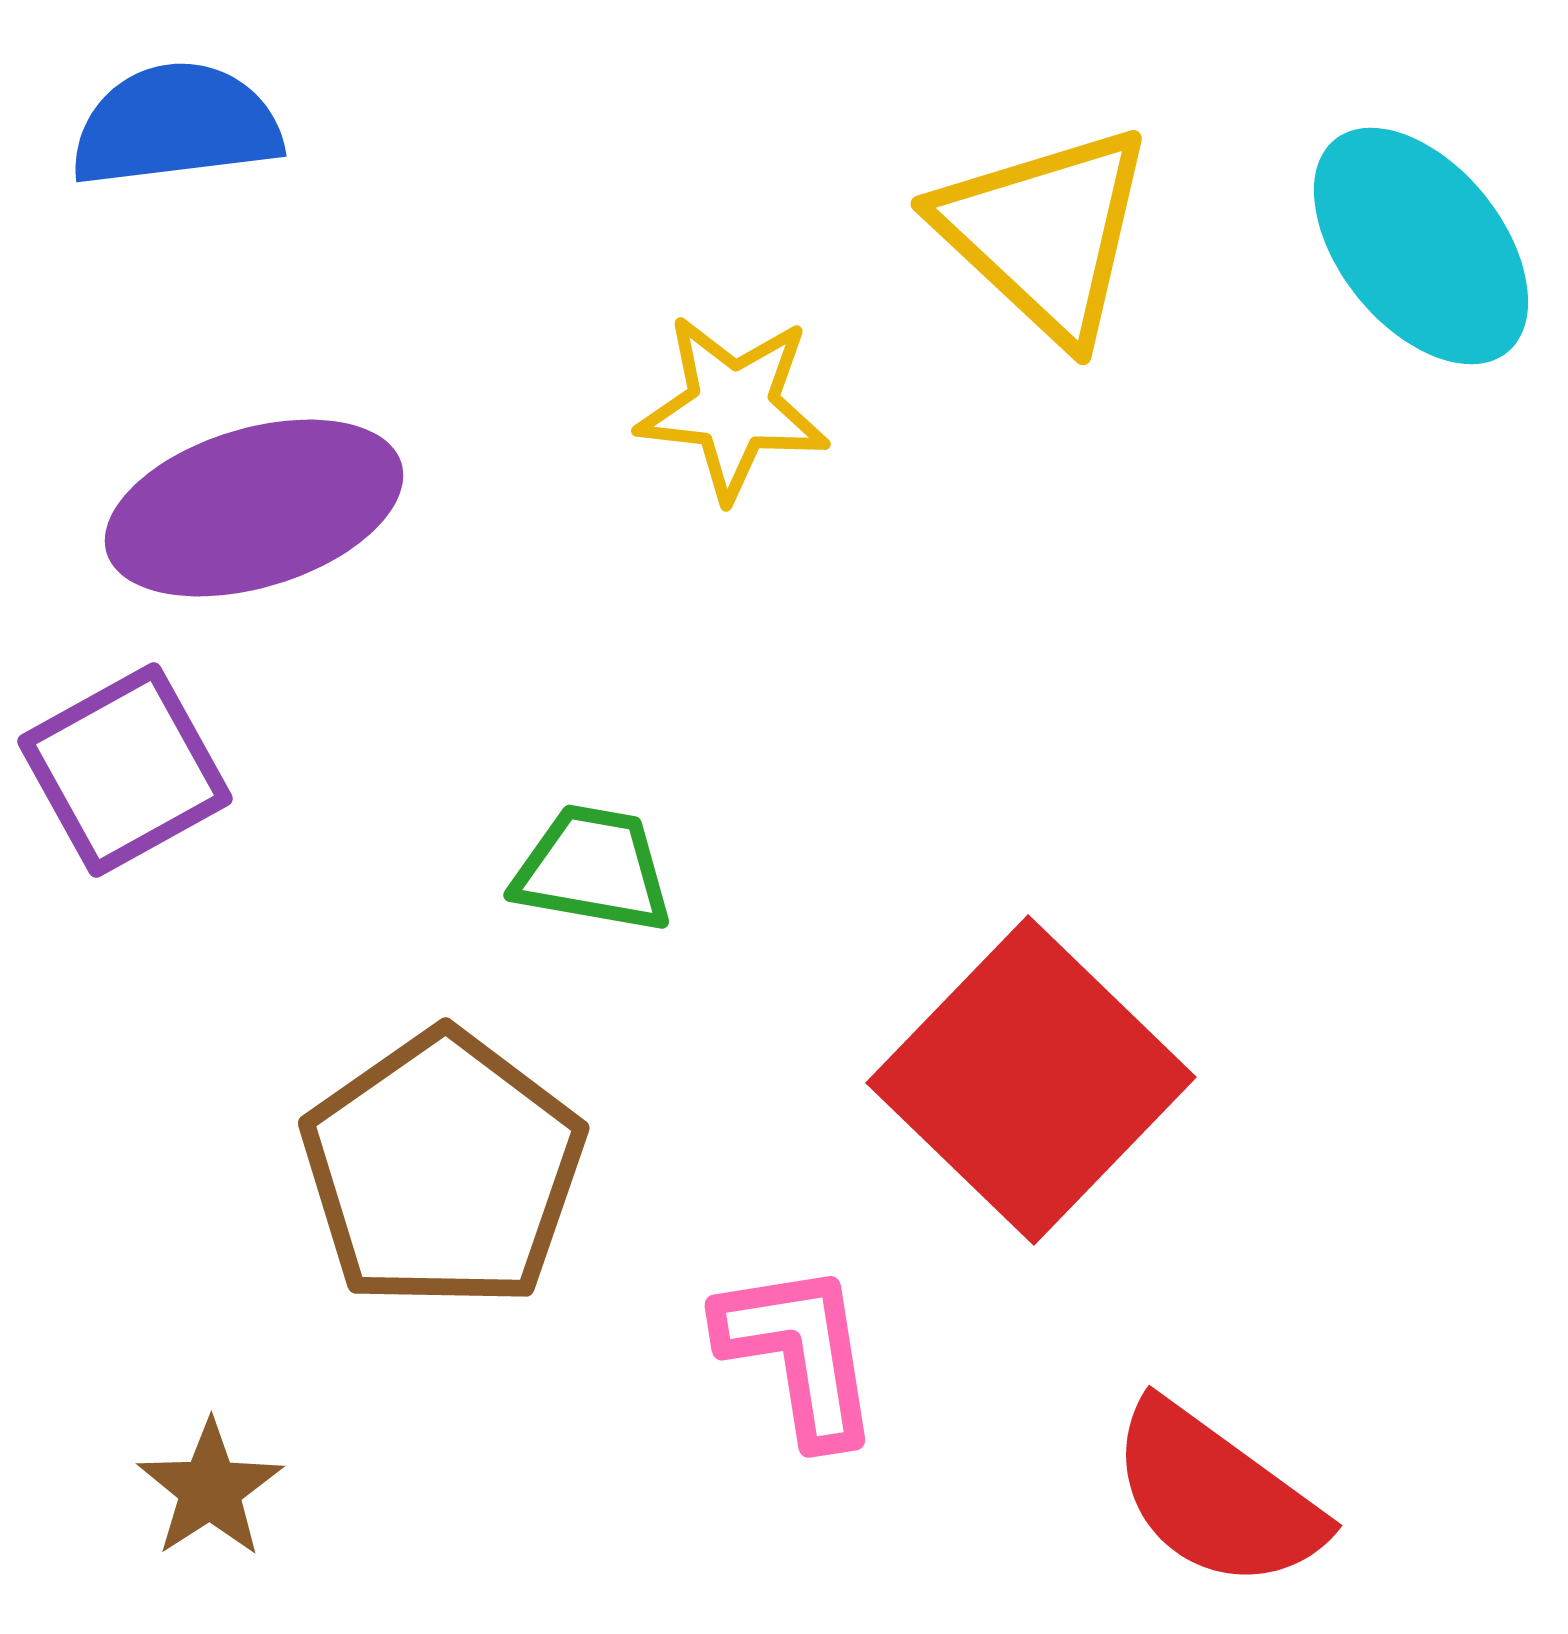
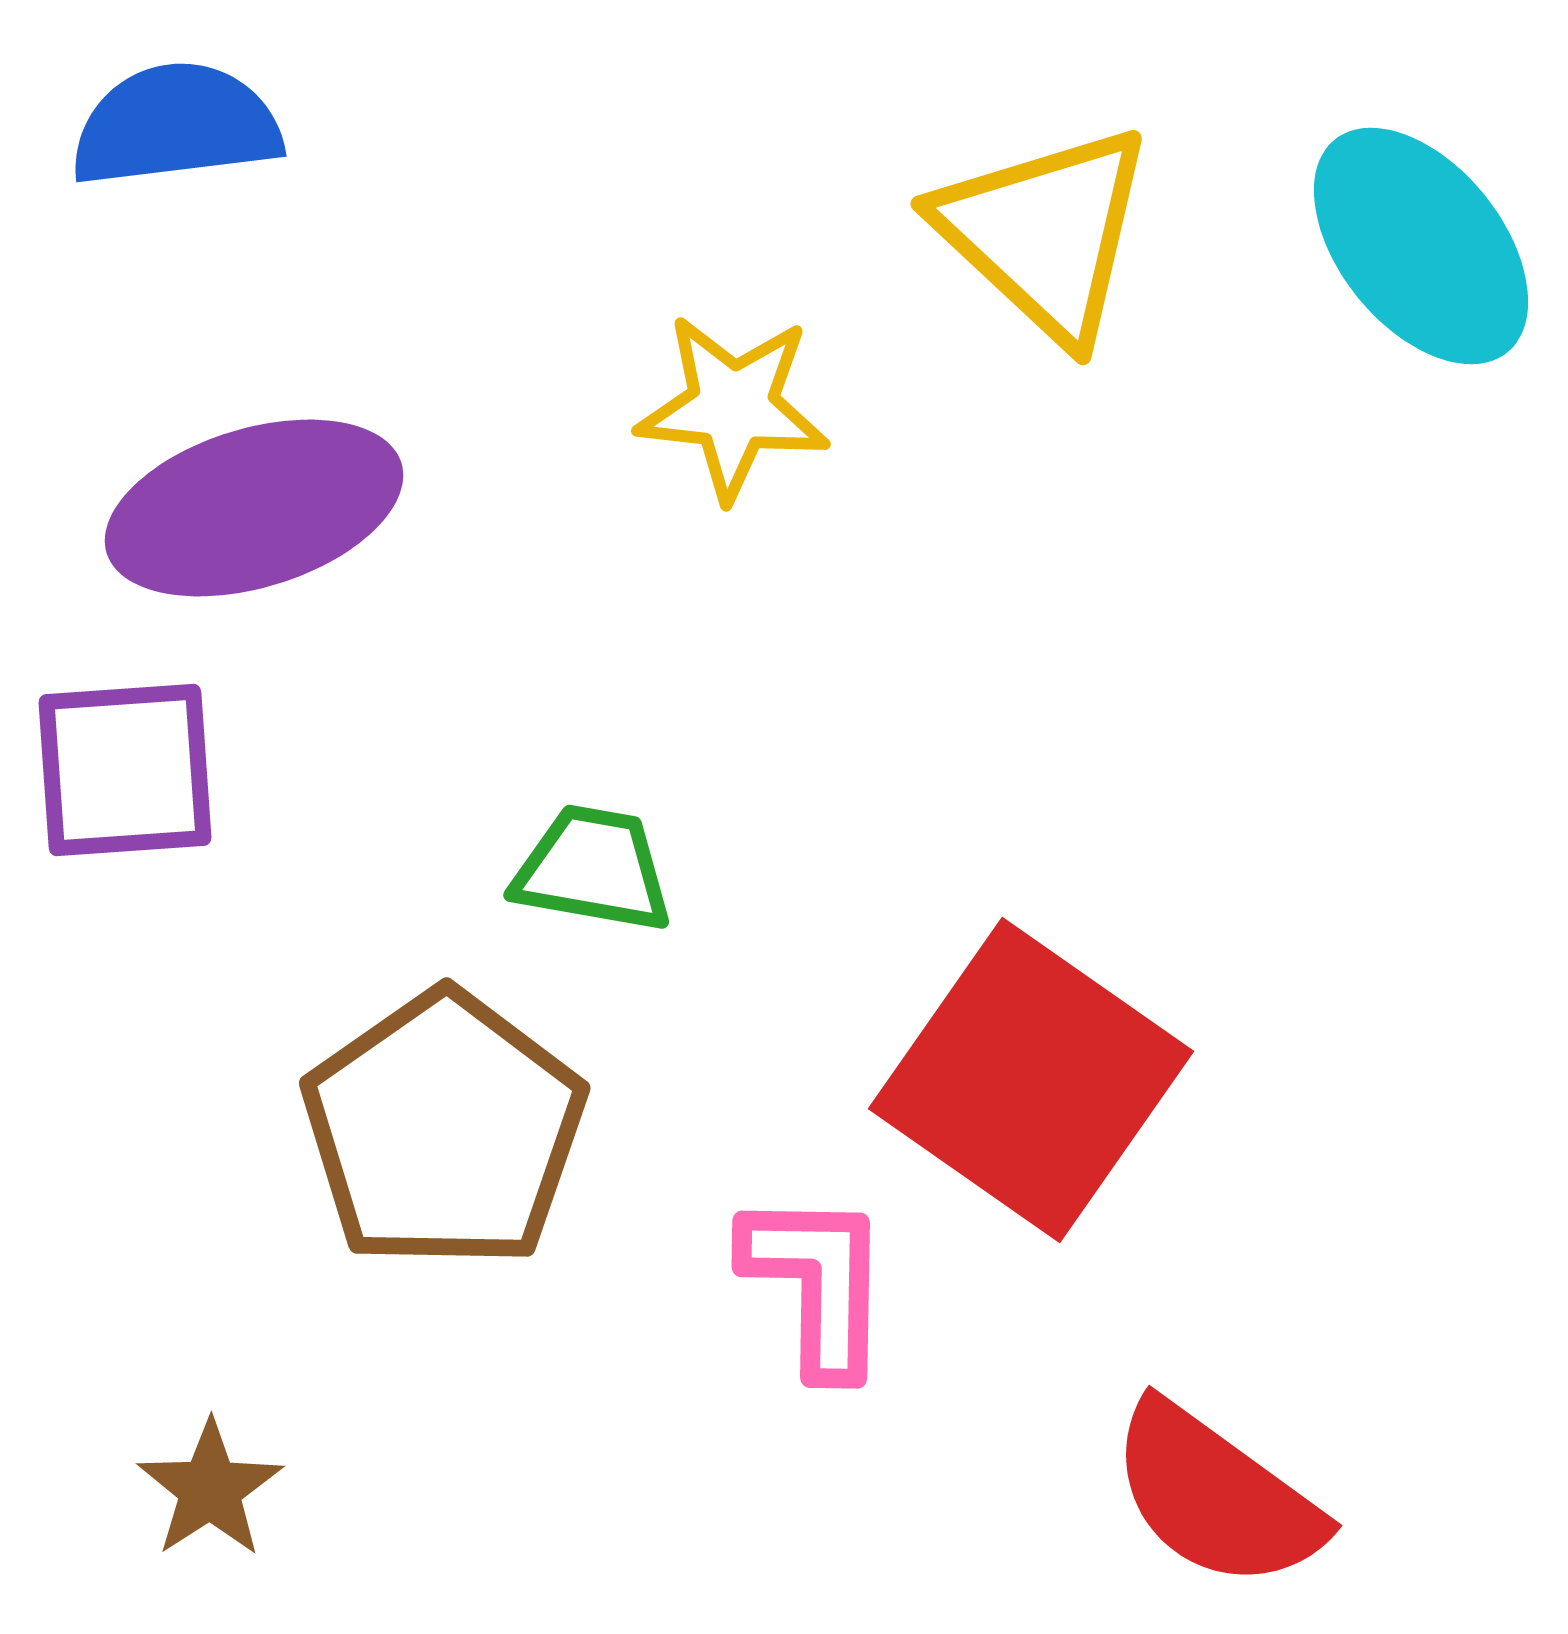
purple square: rotated 25 degrees clockwise
red square: rotated 9 degrees counterclockwise
brown pentagon: moved 1 px right, 40 px up
pink L-shape: moved 18 px right, 70 px up; rotated 10 degrees clockwise
